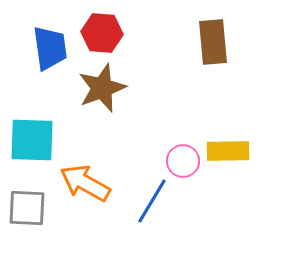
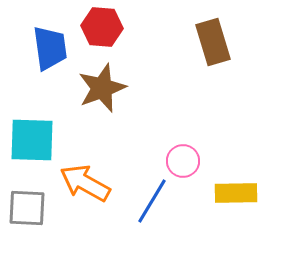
red hexagon: moved 6 px up
brown rectangle: rotated 12 degrees counterclockwise
yellow rectangle: moved 8 px right, 42 px down
